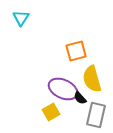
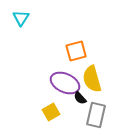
purple ellipse: moved 2 px right, 6 px up
